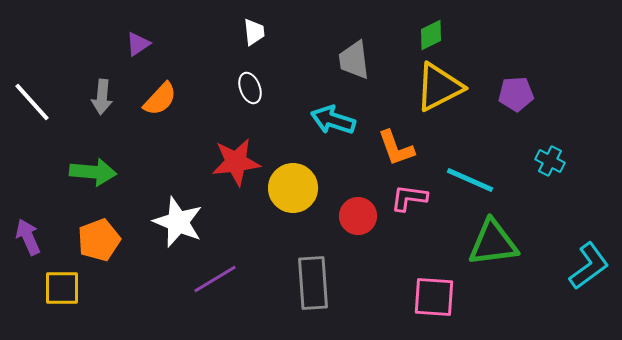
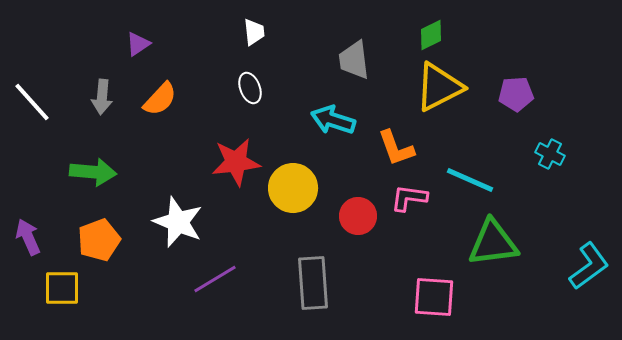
cyan cross: moved 7 px up
